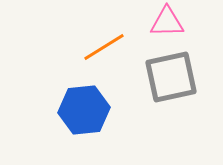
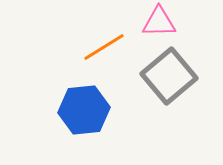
pink triangle: moved 8 px left
gray square: moved 2 px left, 1 px up; rotated 28 degrees counterclockwise
